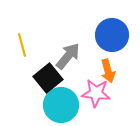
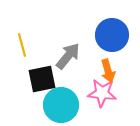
black square: moved 6 px left, 1 px down; rotated 28 degrees clockwise
pink star: moved 6 px right
